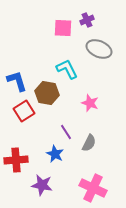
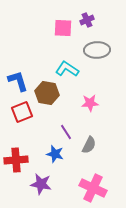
gray ellipse: moved 2 px left, 1 px down; rotated 25 degrees counterclockwise
cyan L-shape: rotated 30 degrees counterclockwise
blue L-shape: moved 1 px right
pink star: rotated 24 degrees counterclockwise
red square: moved 2 px left, 1 px down; rotated 10 degrees clockwise
gray semicircle: moved 2 px down
blue star: rotated 12 degrees counterclockwise
purple star: moved 1 px left, 1 px up
